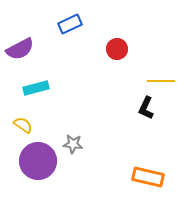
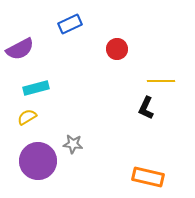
yellow semicircle: moved 4 px right, 8 px up; rotated 66 degrees counterclockwise
